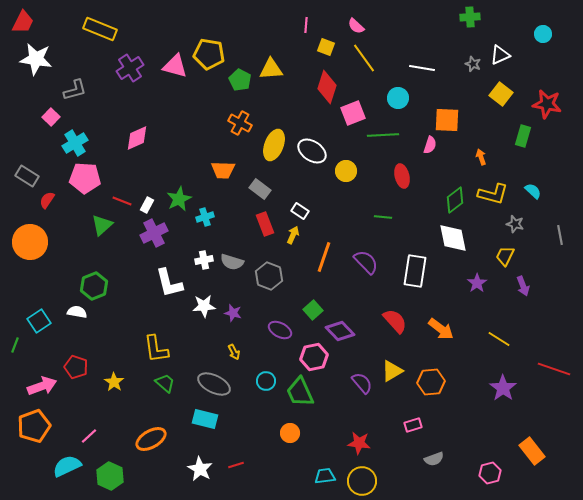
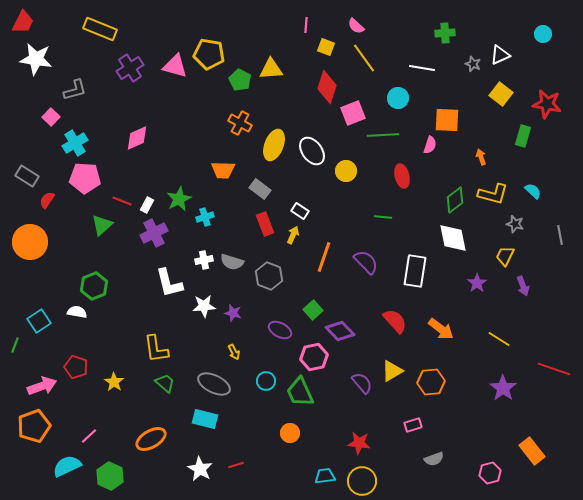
green cross at (470, 17): moved 25 px left, 16 px down
white ellipse at (312, 151): rotated 20 degrees clockwise
